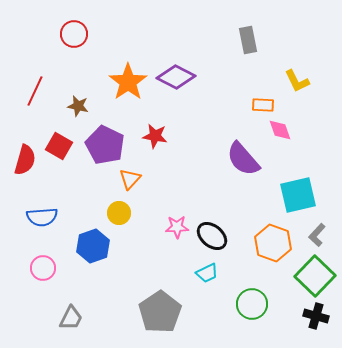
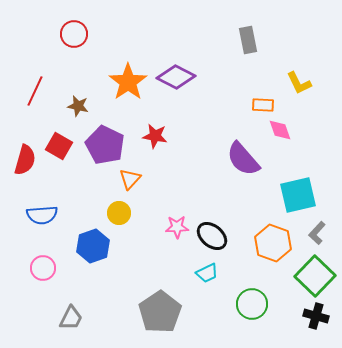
yellow L-shape: moved 2 px right, 2 px down
blue semicircle: moved 2 px up
gray L-shape: moved 2 px up
